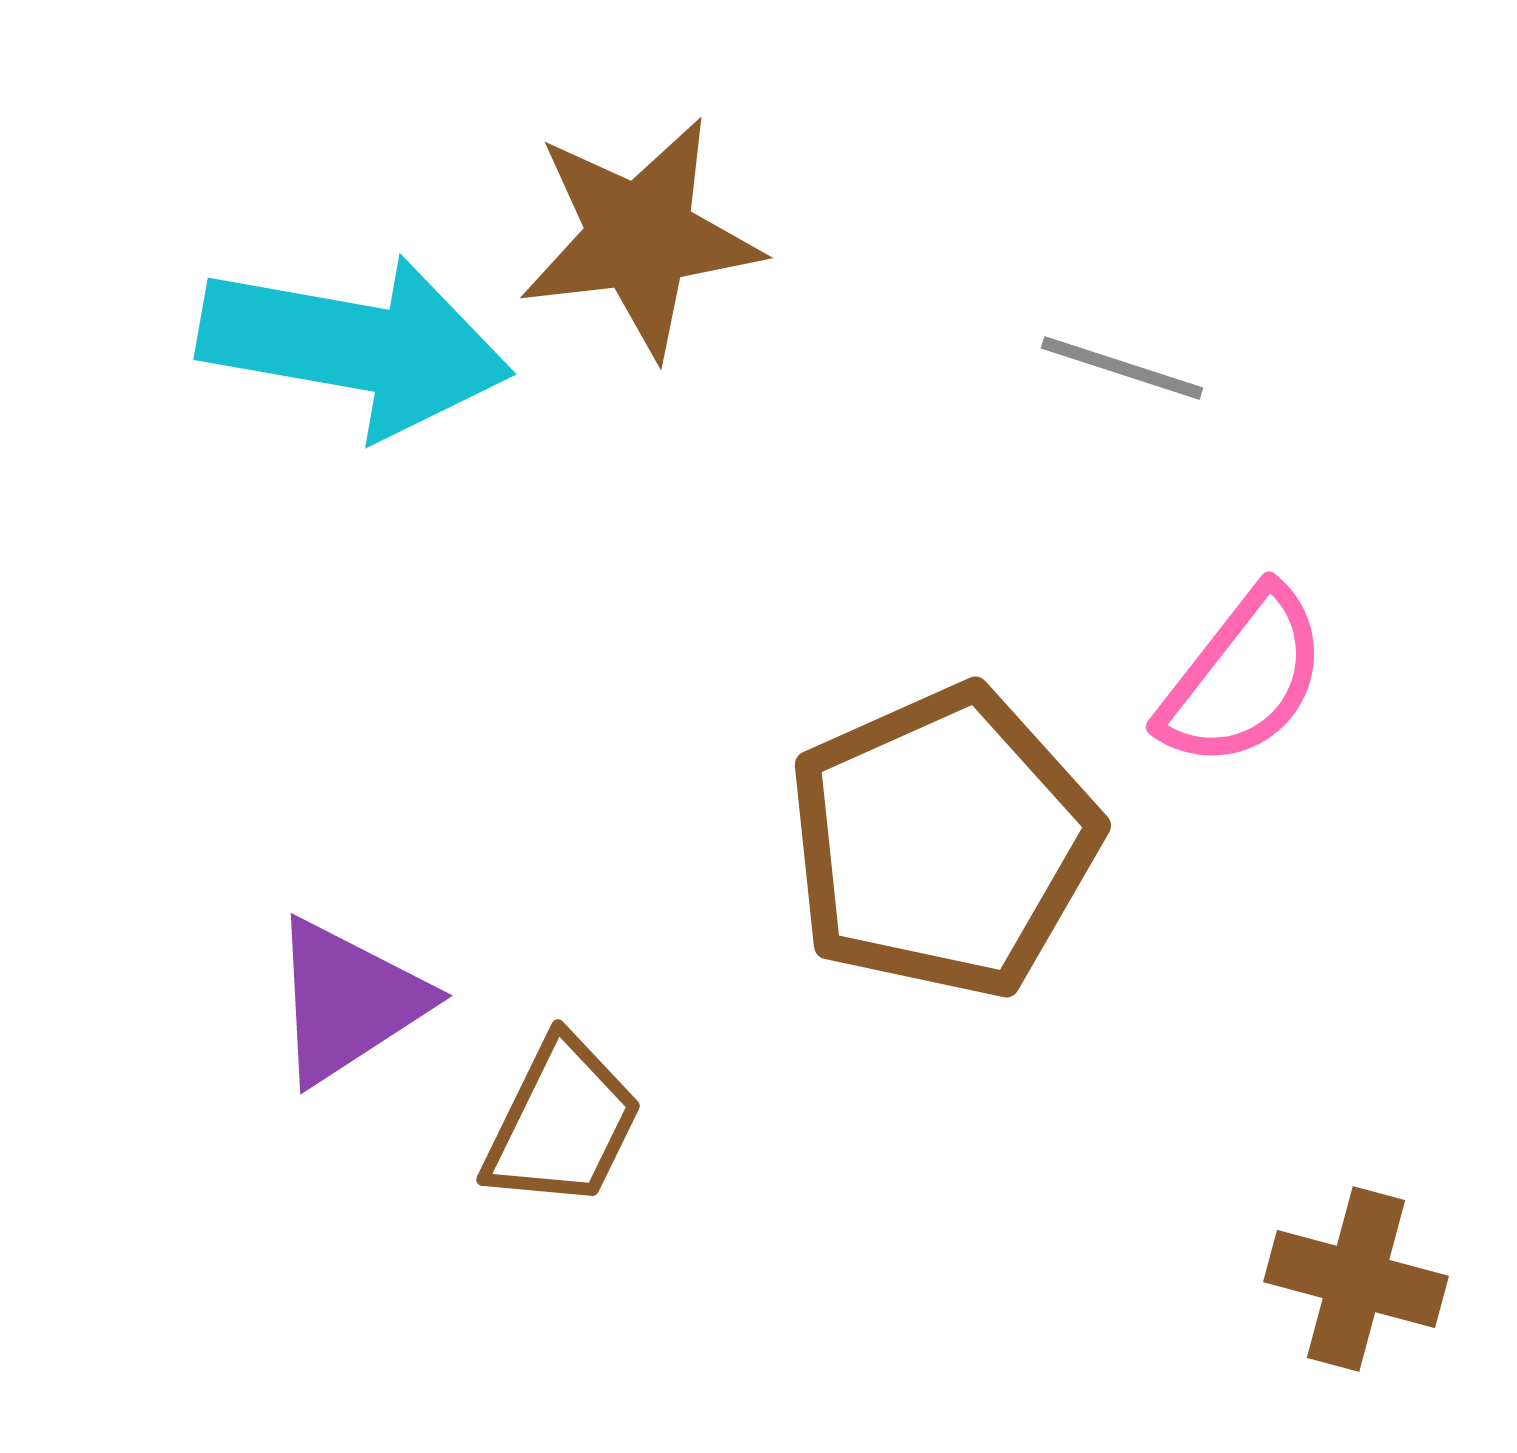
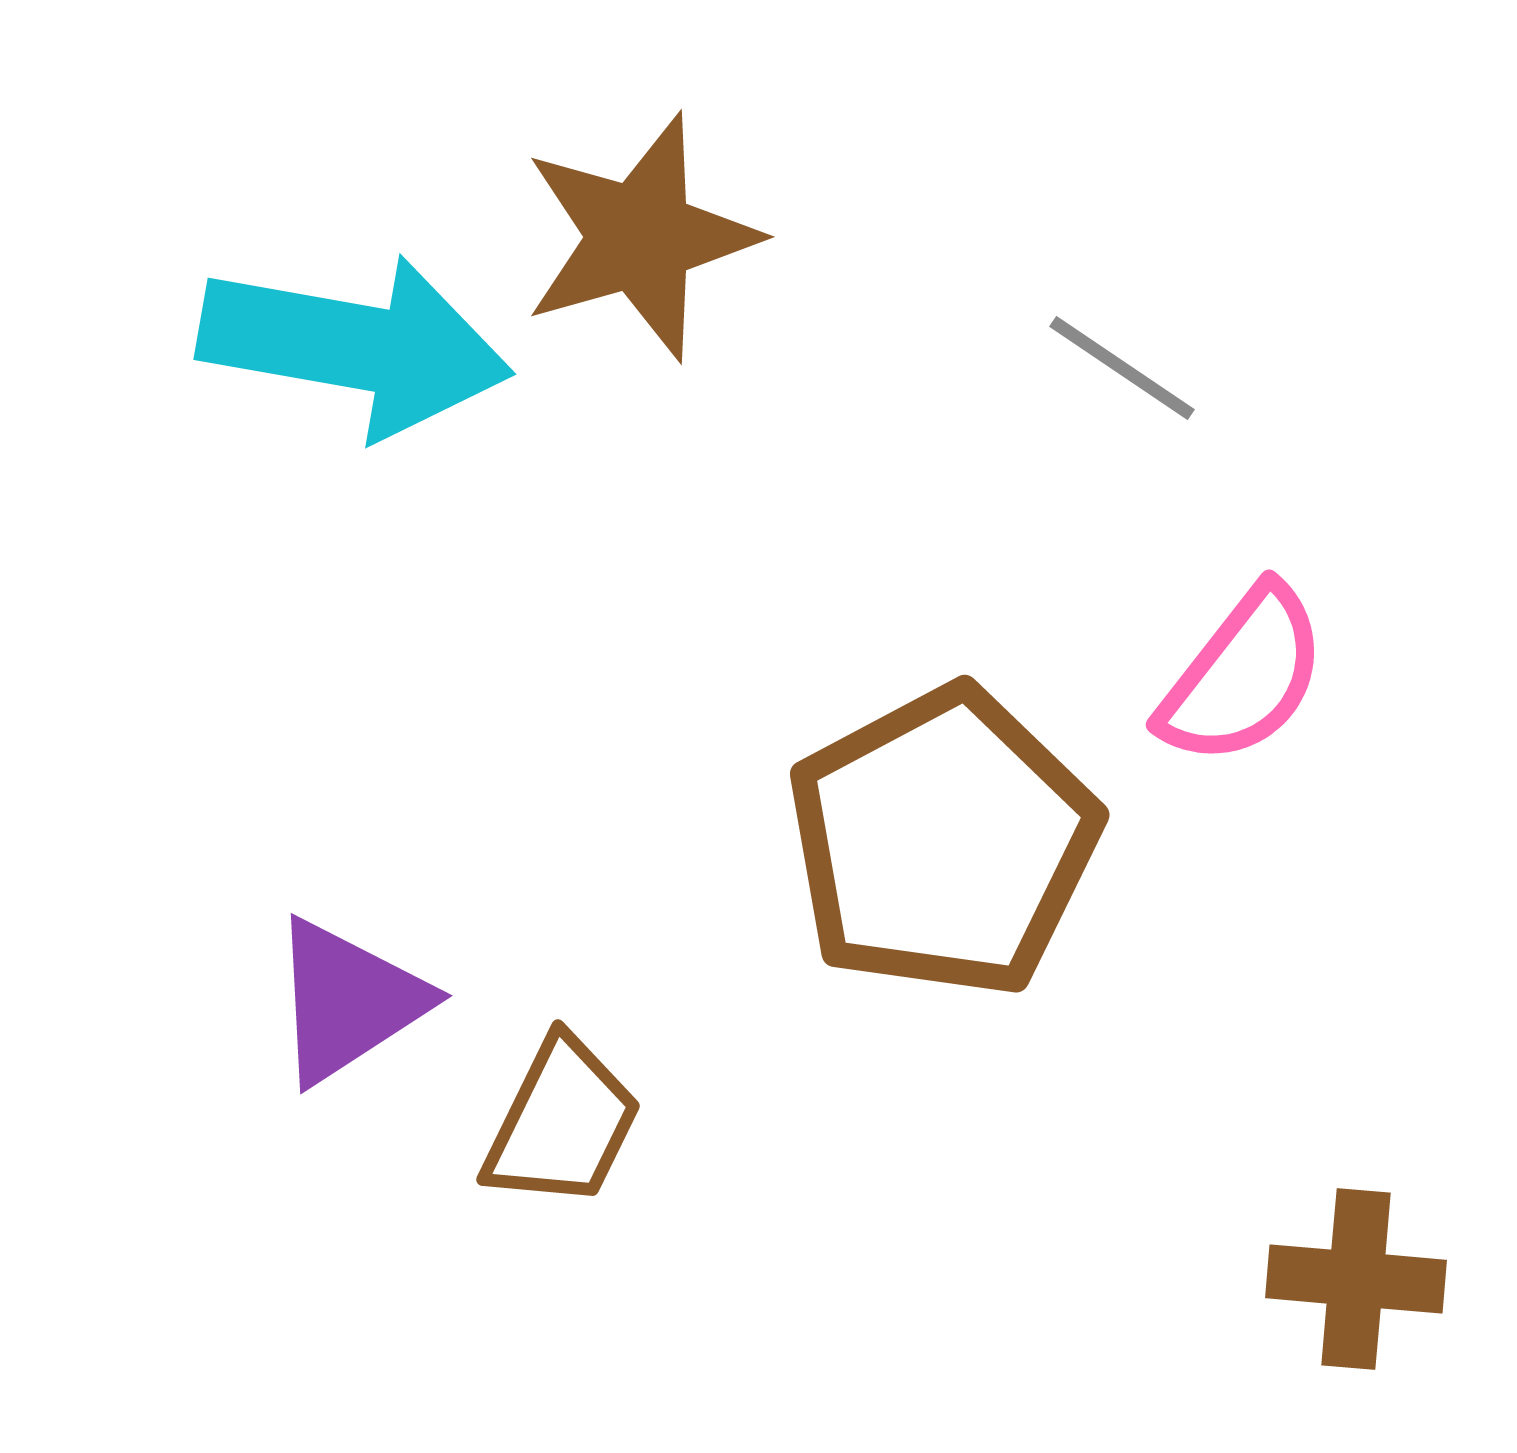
brown star: rotated 9 degrees counterclockwise
gray line: rotated 16 degrees clockwise
pink semicircle: moved 2 px up
brown pentagon: rotated 4 degrees counterclockwise
brown cross: rotated 10 degrees counterclockwise
